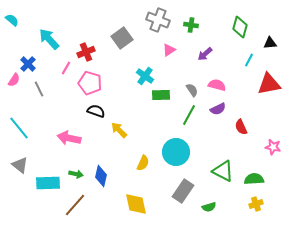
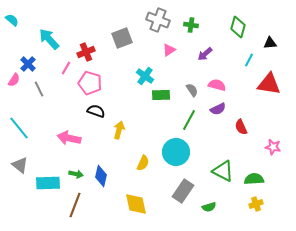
green diamond at (240, 27): moved 2 px left
gray square at (122, 38): rotated 15 degrees clockwise
red triangle at (269, 84): rotated 20 degrees clockwise
green line at (189, 115): moved 5 px down
yellow arrow at (119, 130): rotated 60 degrees clockwise
brown line at (75, 205): rotated 20 degrees counterclockwise
